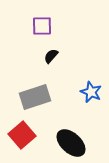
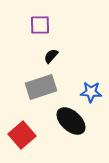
purple square: moved 2 px left, 1 px up
blue star: rotated 20 degrees counterclockwise
gray rectangle: moved 6 px right, 10 px up
black ellipse: moved 22 px up
